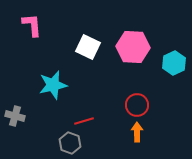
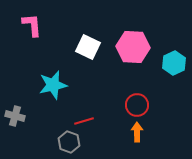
gray hexagon: moved 1 px left, 1 px up
